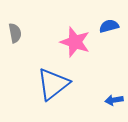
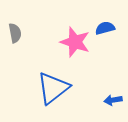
blue semicircle: moved 4 px left, 2 px down
blue triangle: moved 4 px down
blue arrow: moved 1 px left
